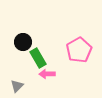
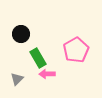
black circle: moved 2 px left, 8 px up
pink pentagon: moved 3 px left
gray triangle: moved 7 px up
